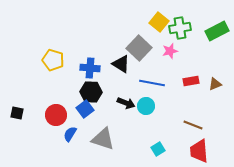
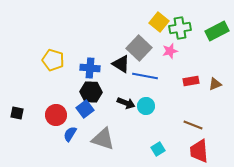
blue line: moved 7 px left, 7 px up
